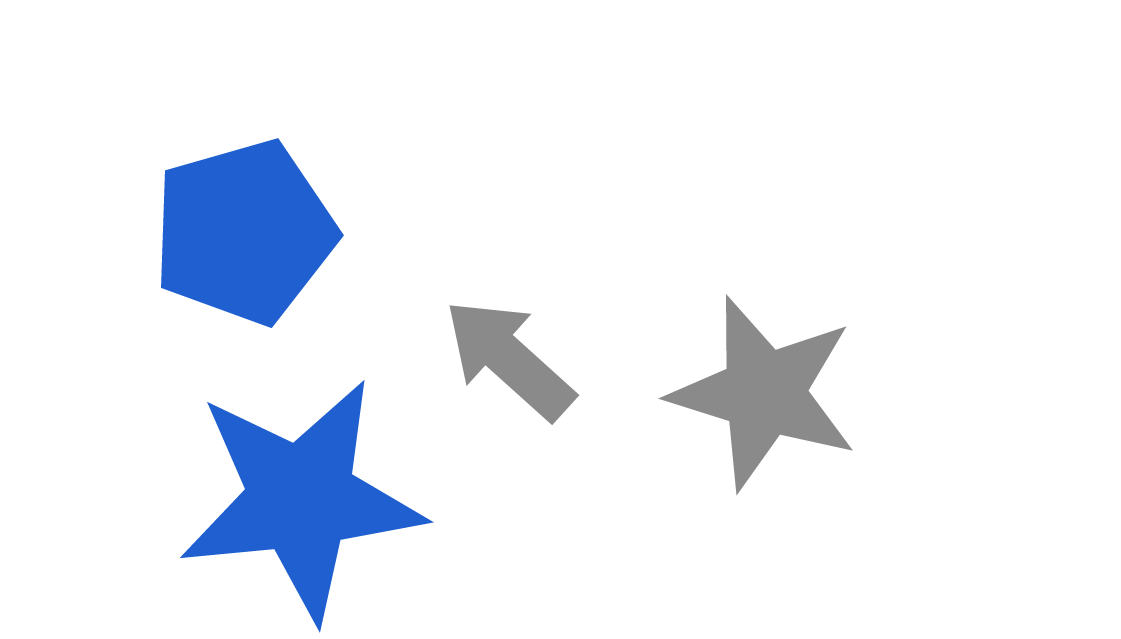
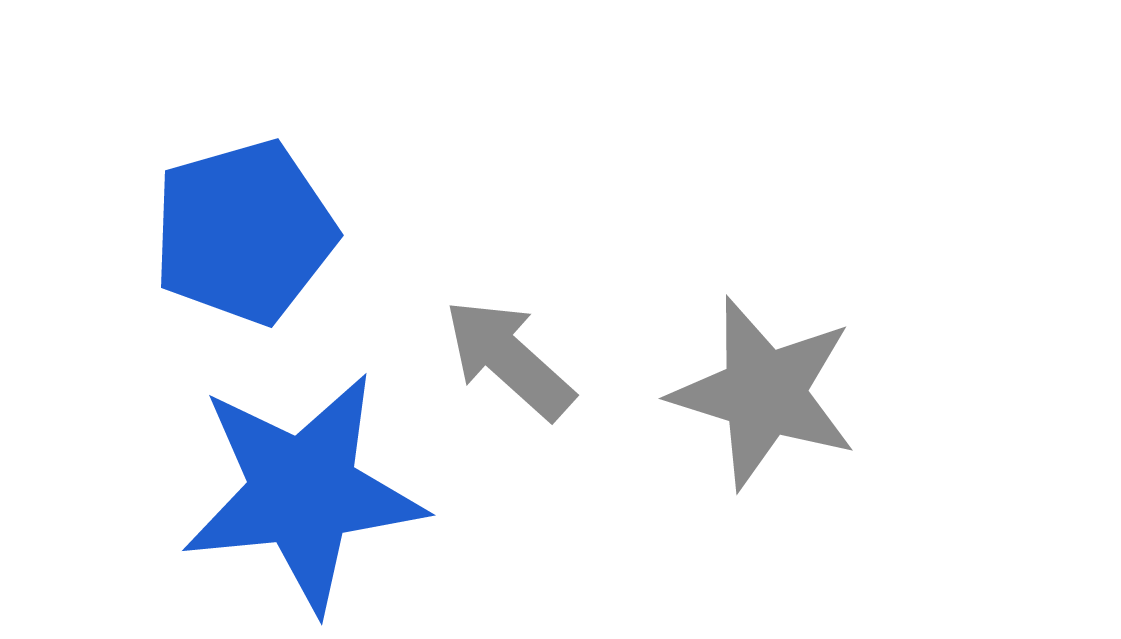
blue star: moved 2 px right, 7 px up
